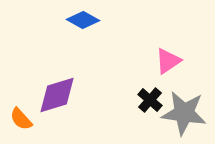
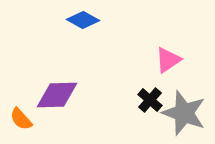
pink triangle: moved 1 px up
purple diamond: rotated 15 degrees clockwise
gray star: rotated 12 degrees clockwise
